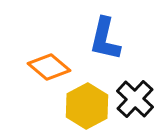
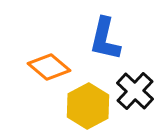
black cross: moved 8 px up
yellow hexagon: moved 1 px right
